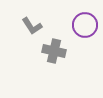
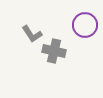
gray L-shape: moved 8 px down
